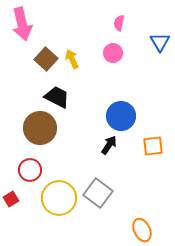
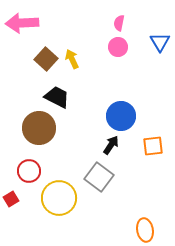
pink arrow: moved 1 px up; rotated 100 degrees clockwise
pink circle: moved 5 px right, 6 px up
brown circle: moved 1 px left
black arrow: moved 2 px right
red circle: moved 1 px left, 1 px down
gray square: moved 1 px right, 16 px up
orange ellipse: moved 3 px right; rotated 15 degrees clockwise
